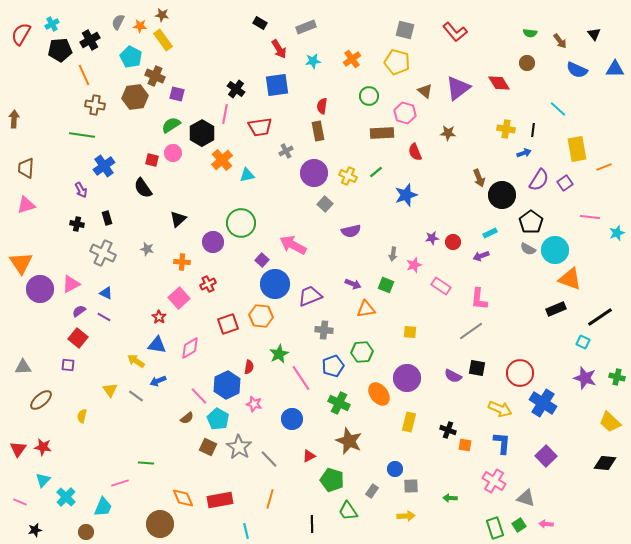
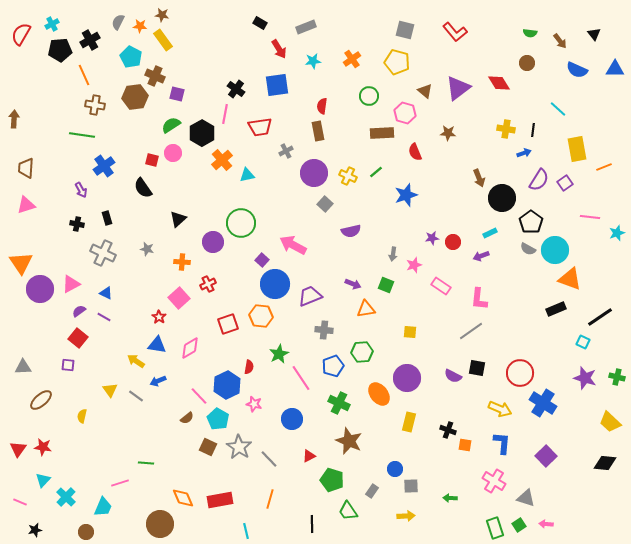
black circle at (502, 195): moved 3 px down
